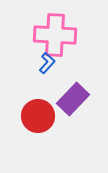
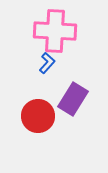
pink cross: moved 4 px up
purple rectangle: rotated 12 degrees counterclockwise
